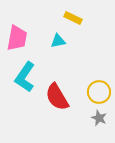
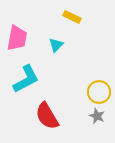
yellow rectangle: moved 1 px left, 1 px up
cyan triangle: moved 2 px left, 4 px down; rotated 35 degrees counterclockwise
cyan L-shape: moved 1 px right, 2 px down; rotated 152 degrees counterclockwise
red semicircle: moved 10 px left, 19 px down
gray star: moved 2 px left, 2 px up
